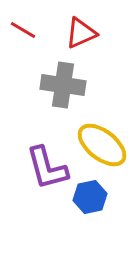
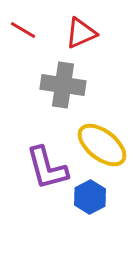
blue hexagon: rotated 16 degrees counterclockwise
